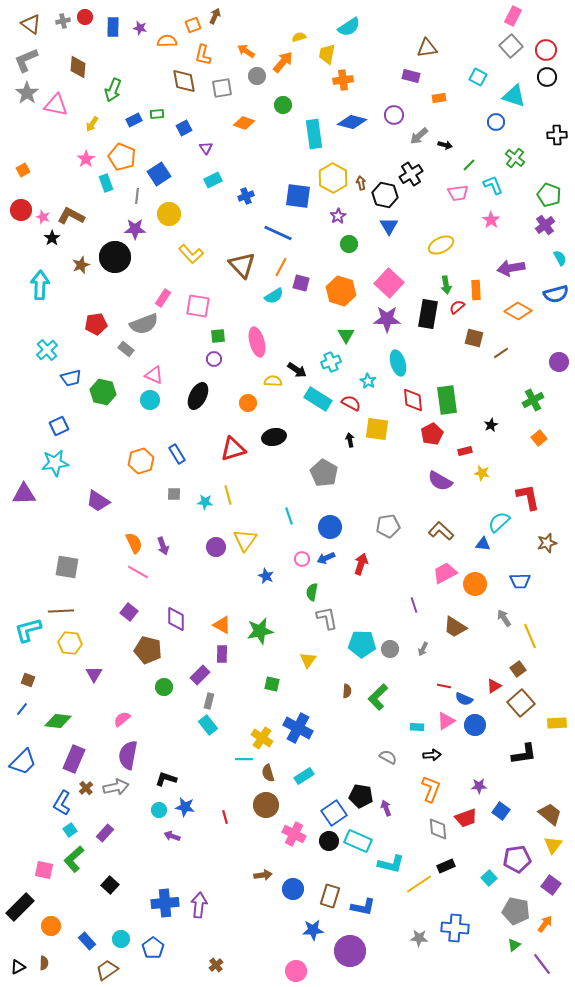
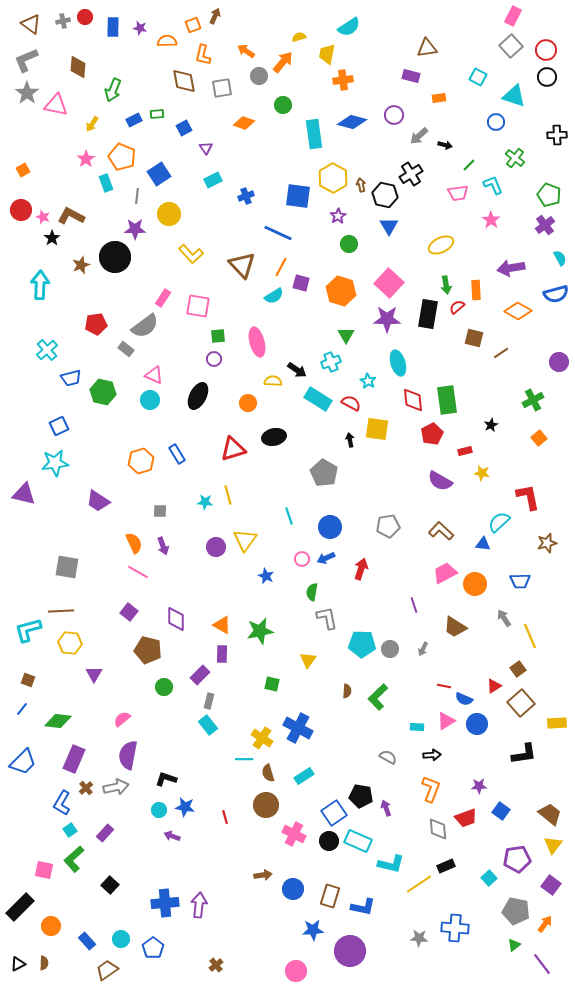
gray circle at (257, 76): moved 2 px right
brown arrow at (361, 183): moved 2 px down
gray semicircle at (144, 324): moved 1 px right, 2 px down; rotated 16 degrees counterclockwise
purple triangle at (24, 494): rotated 15 degrees clockwise
gray square at (174, 494): moved 14 px left, 17 px down
red arrow at (361, 564): moved 5 px down
blue circle at (475, 725): moved 2 px right, 1 px up
black triangle at (18, 967): moved 3 px up
